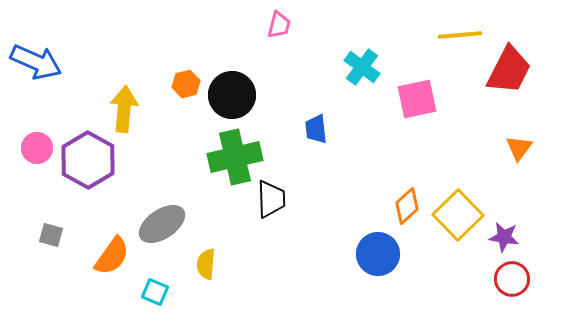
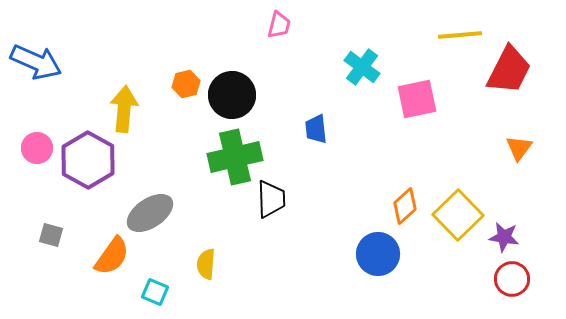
orange diamond: moved 2 px left
gray ellipse: moved 12 px left, 11 px up
